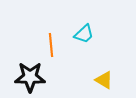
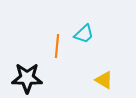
orange line: moved 6 px right, 1 px down; rotated 10 degrees clockwise
black star: moved 3 px left, 1 px down
